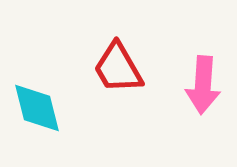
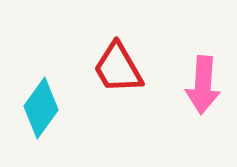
cyan diamond: moved 4 px right; rotated 50 degrees clockwise
